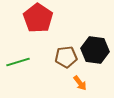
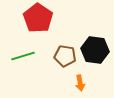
brown pentagon: moved 1 px left, 1 px up; rotated 15 degrees clockwise
green line: moved 5 px right, 6 px up
orange arrow: rotated 28 degrees clockwise
